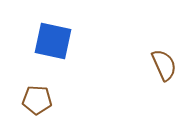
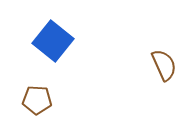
blue square: rotated 27 degrees clockwise
